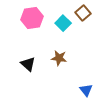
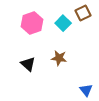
brown square: rotated 14 degrees clockwise
pink hexagon: moved 5 px down; rotated 10 degrees counterclockwise
